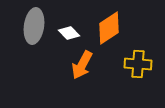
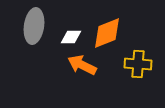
orange diamond: moved 2 px left, 5 px down; rotated 12 degrees clockwise
white diamond: moved 2 px right, 4 px down; rotated 45 degrees counterclockwise
orange arrow: rotated 88 degrees clockwise
